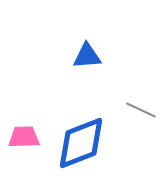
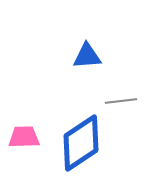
gray line: moved 20 px left, 9 px up; rotated 32 degrees counterclockwise
blue diamond: rotated 12 degrees counterclockwise
